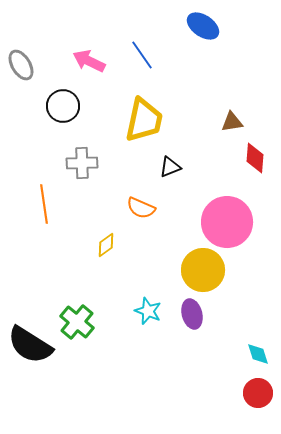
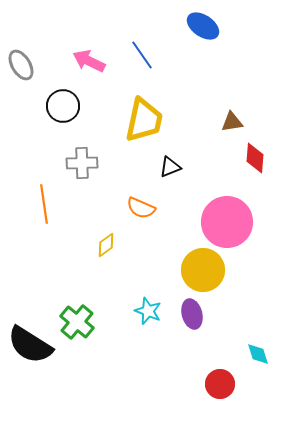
red circle: moved 38 px left, 9 px up
